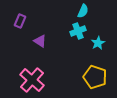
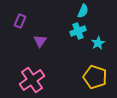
purple triangle: rotated 32 degrees clockwise
pink cross: rotated 15 degrees clockwise
